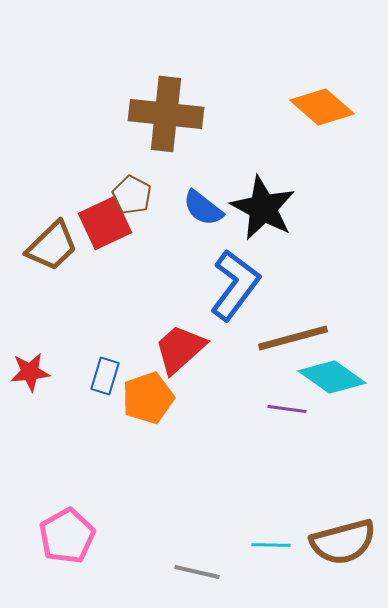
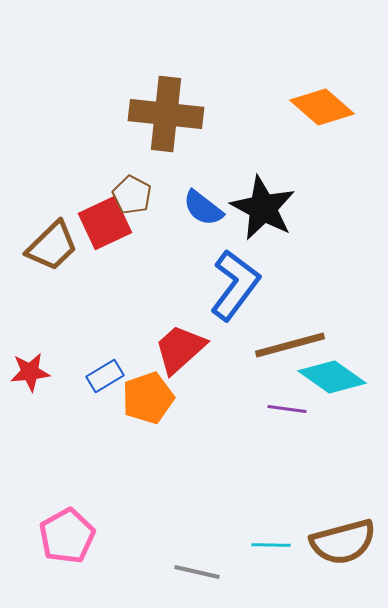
brown line: moved 3 px left, 7 px down
blue rectangle: rotated 42 degrees clockwise
